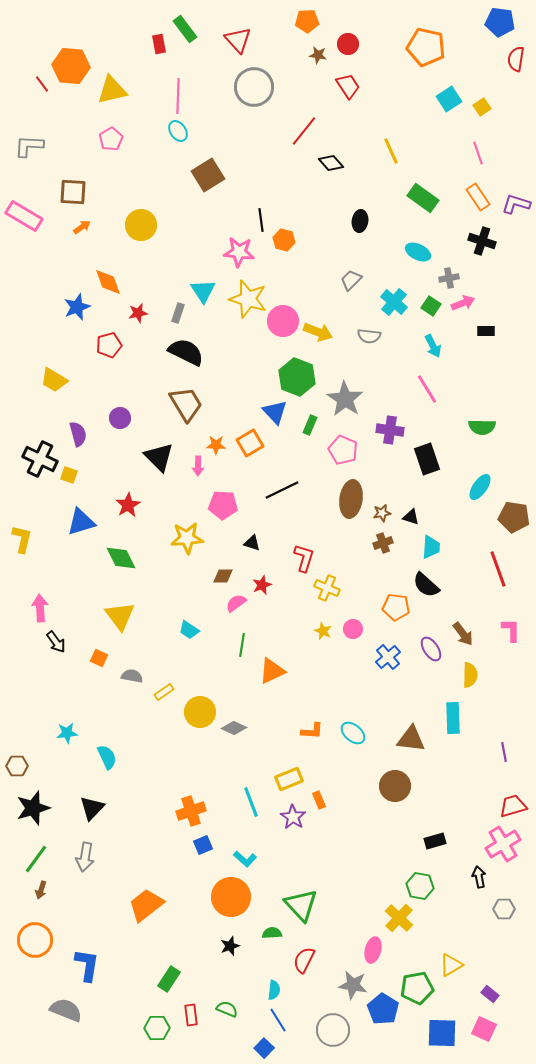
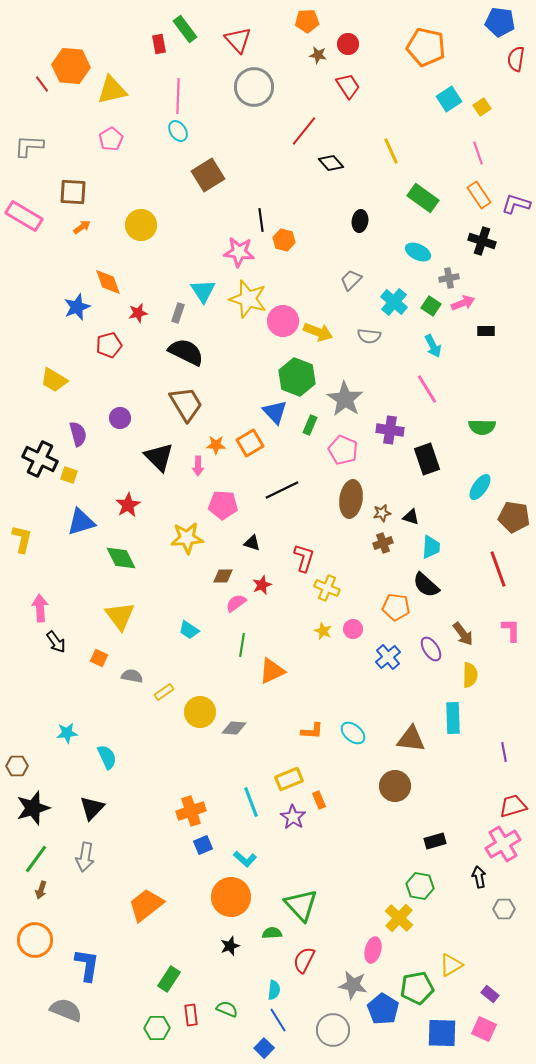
orange rectangle at (478, 197): moved 1 px right, 2 px up
gray diamond at (234, 728): rotated 20 degrees counterclockwise
